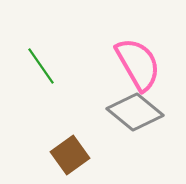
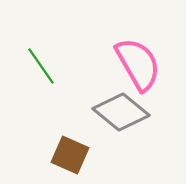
gray diamond: moved 14 px left
brown square: rotated 30 degrees counterclockwise
